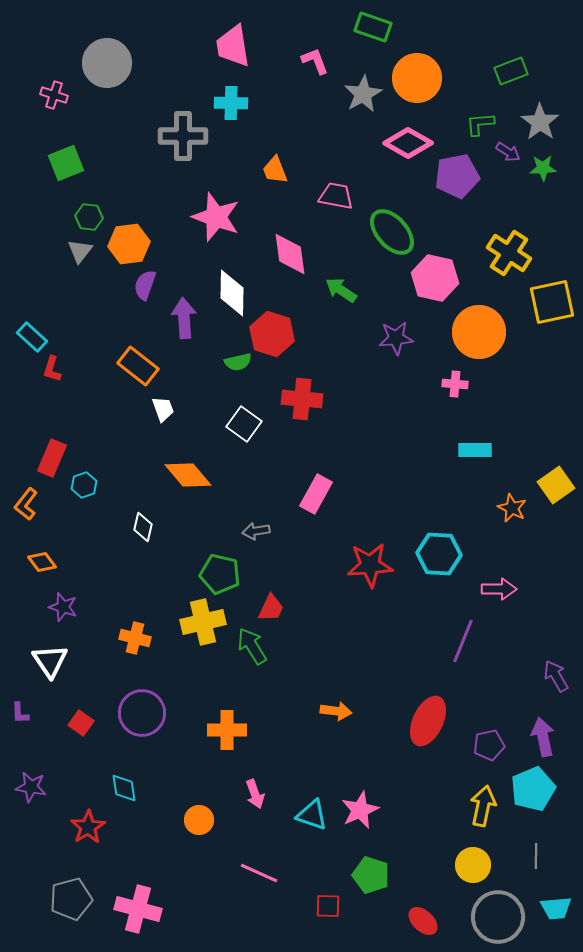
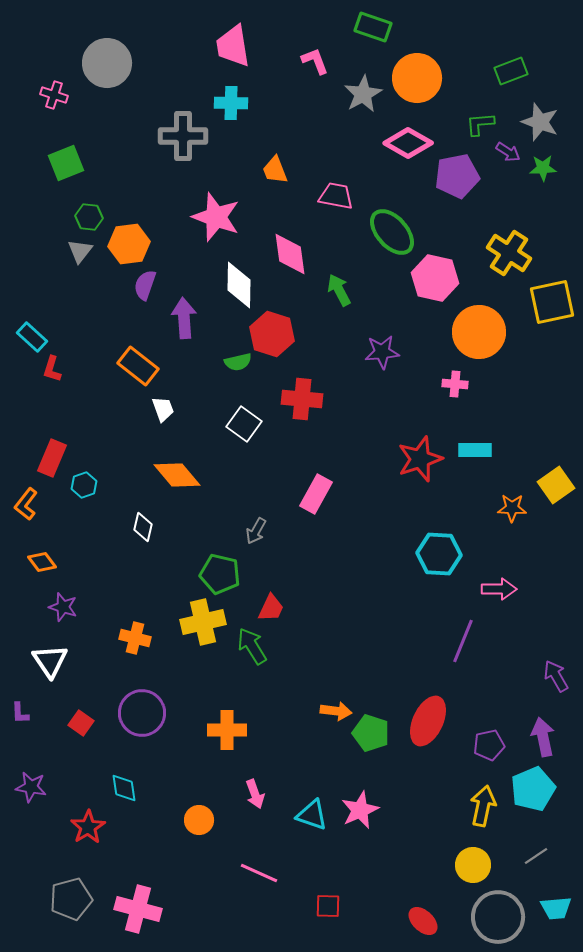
gray star at (540, 122): rotated 15 degrees counterclockwise
green arrow at (341, 290): moved 2 px left; rotated 28 degrees clockwise
white diamond at (232, 293): moved 7 px right, 8 px up
purple star at (396, 338): moved 14 px left, 14 px down
orange diamond at (188, 475): moved 11 px left
orange star at (512, 508): rotated 24 degrees counterclockwise
gray arrow at (256, 531): rotated 52 degrees counterclockwise
red star at (370, 565): moved 50 px right, 106 px up; rotated 15 degrees counterclockwise
gray line at (536, 856): rotated 55 degrees clockwise
green pentagon at (371, 875): moved 142 px up
